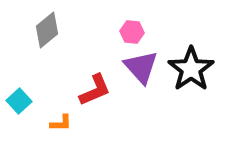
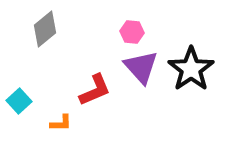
gray diamond: moved 2 px left, 1 px up
